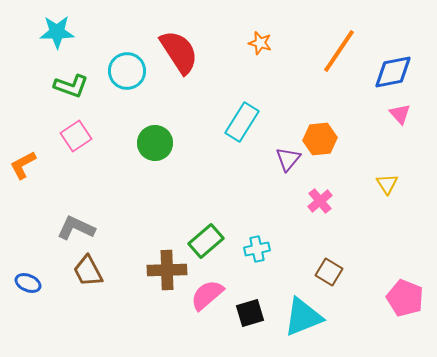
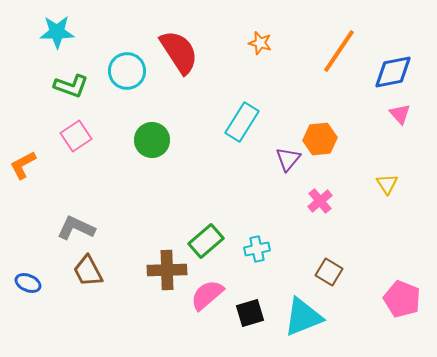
green circle: moved 3 px left, 3 px up
pink pentagon: moved 3 px left, 1 px down
